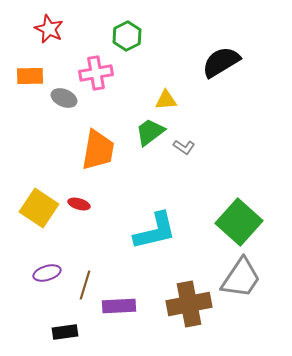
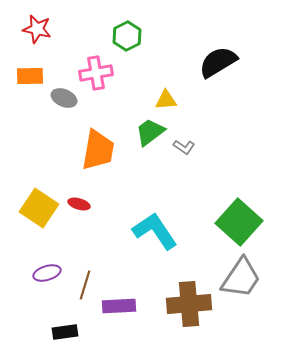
red star: moved 12 px left; rotated 12 degrees counterclockwise
black semicircle: moved 3 px left
cyan L-shape: rotated 111 degrees counterclockwise
brown cross: rotated 6 degrees clockwise
